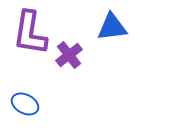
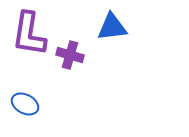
purple L-shape: moved 1 px left, 1 px down
purple cross: moved 1 px right; rotated 36 degrees counterclockwise
